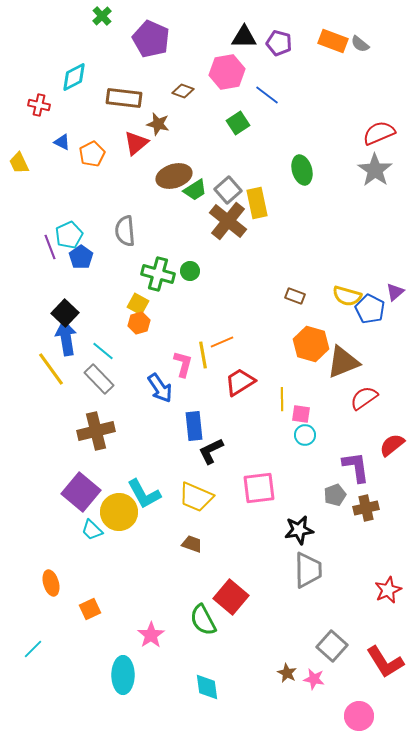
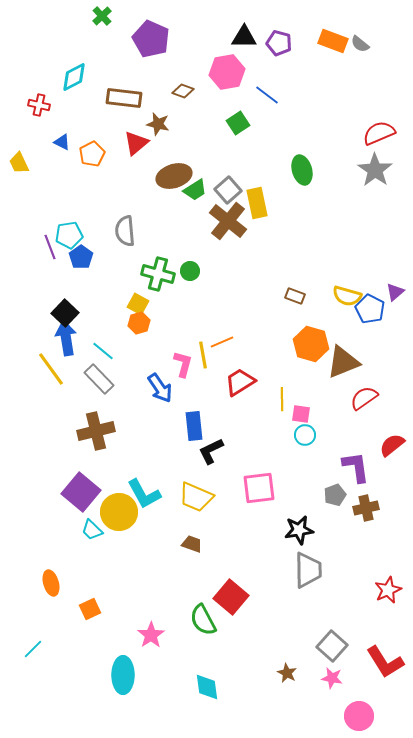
cyan pentagon at (69, 235): rotated 16 degrees clockwise
pink star at (314, 679): moved 18 px right, 1 px up
